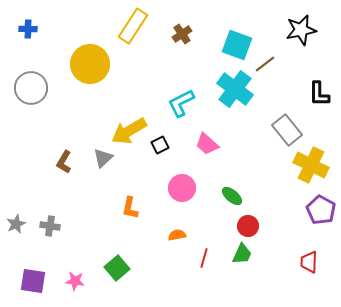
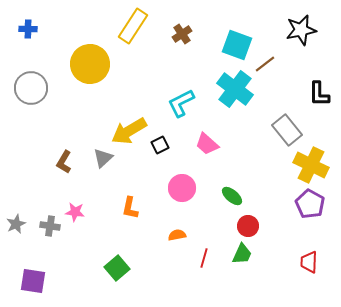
purple pentagon: moved 11 px left, 6 px up
pink star: moved 69 px up
